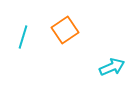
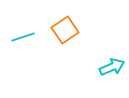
cyan line: rotated 55 degrees clockwise
